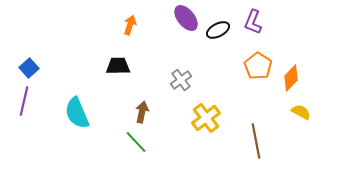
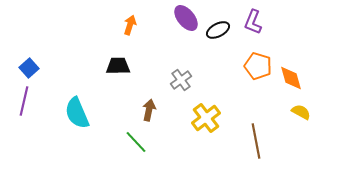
orange pentagon: rotated 16 degrees counterclockwise
orange diamond: rotated 60 degrees counterclockwise
brown arrow: moved 7 px right, 2 px up
